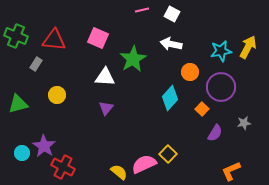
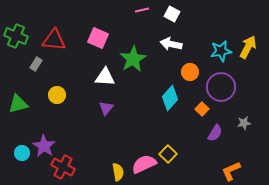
yellow semicircle: moved 1 px left; rotated 42 degrees clockwise
